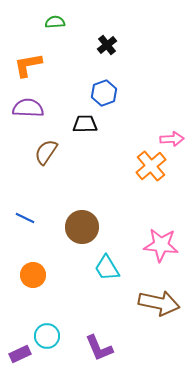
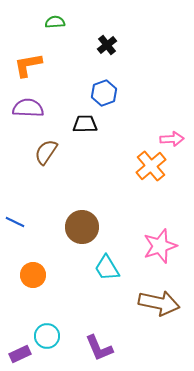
blue line: moved 10 px left, 4 px down
pink star: moved 1 px left, 1 px down; rotated 24 degrees counterclockwise
